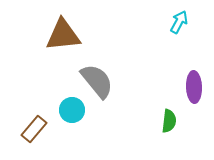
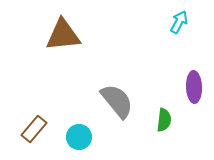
gray semicircle: moved 20 px right, 20 px down
cyan circle: moved 7 px right, 27 px down
green semicircle: moved 5 px left, 1 px up
